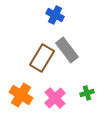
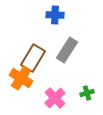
blue cross: rotated 24 degrees counterclockwise
gray rectangle: rotated 70 degrees clockwise
brown rectangle: moved 9 px left
orange cross: moved 17 px up
